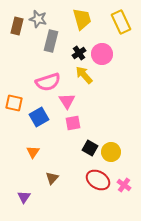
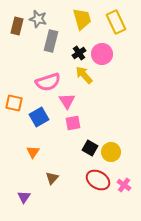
yellow rectangle: moved 5 px left
